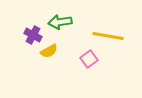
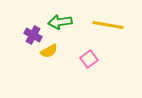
yellow line: moved 11 px up
